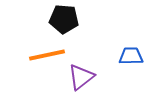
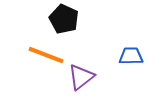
black pentagon: rotated 20 degrees clockwise
orange line: moved 1 px left; rotated 33 degrees clockwise
